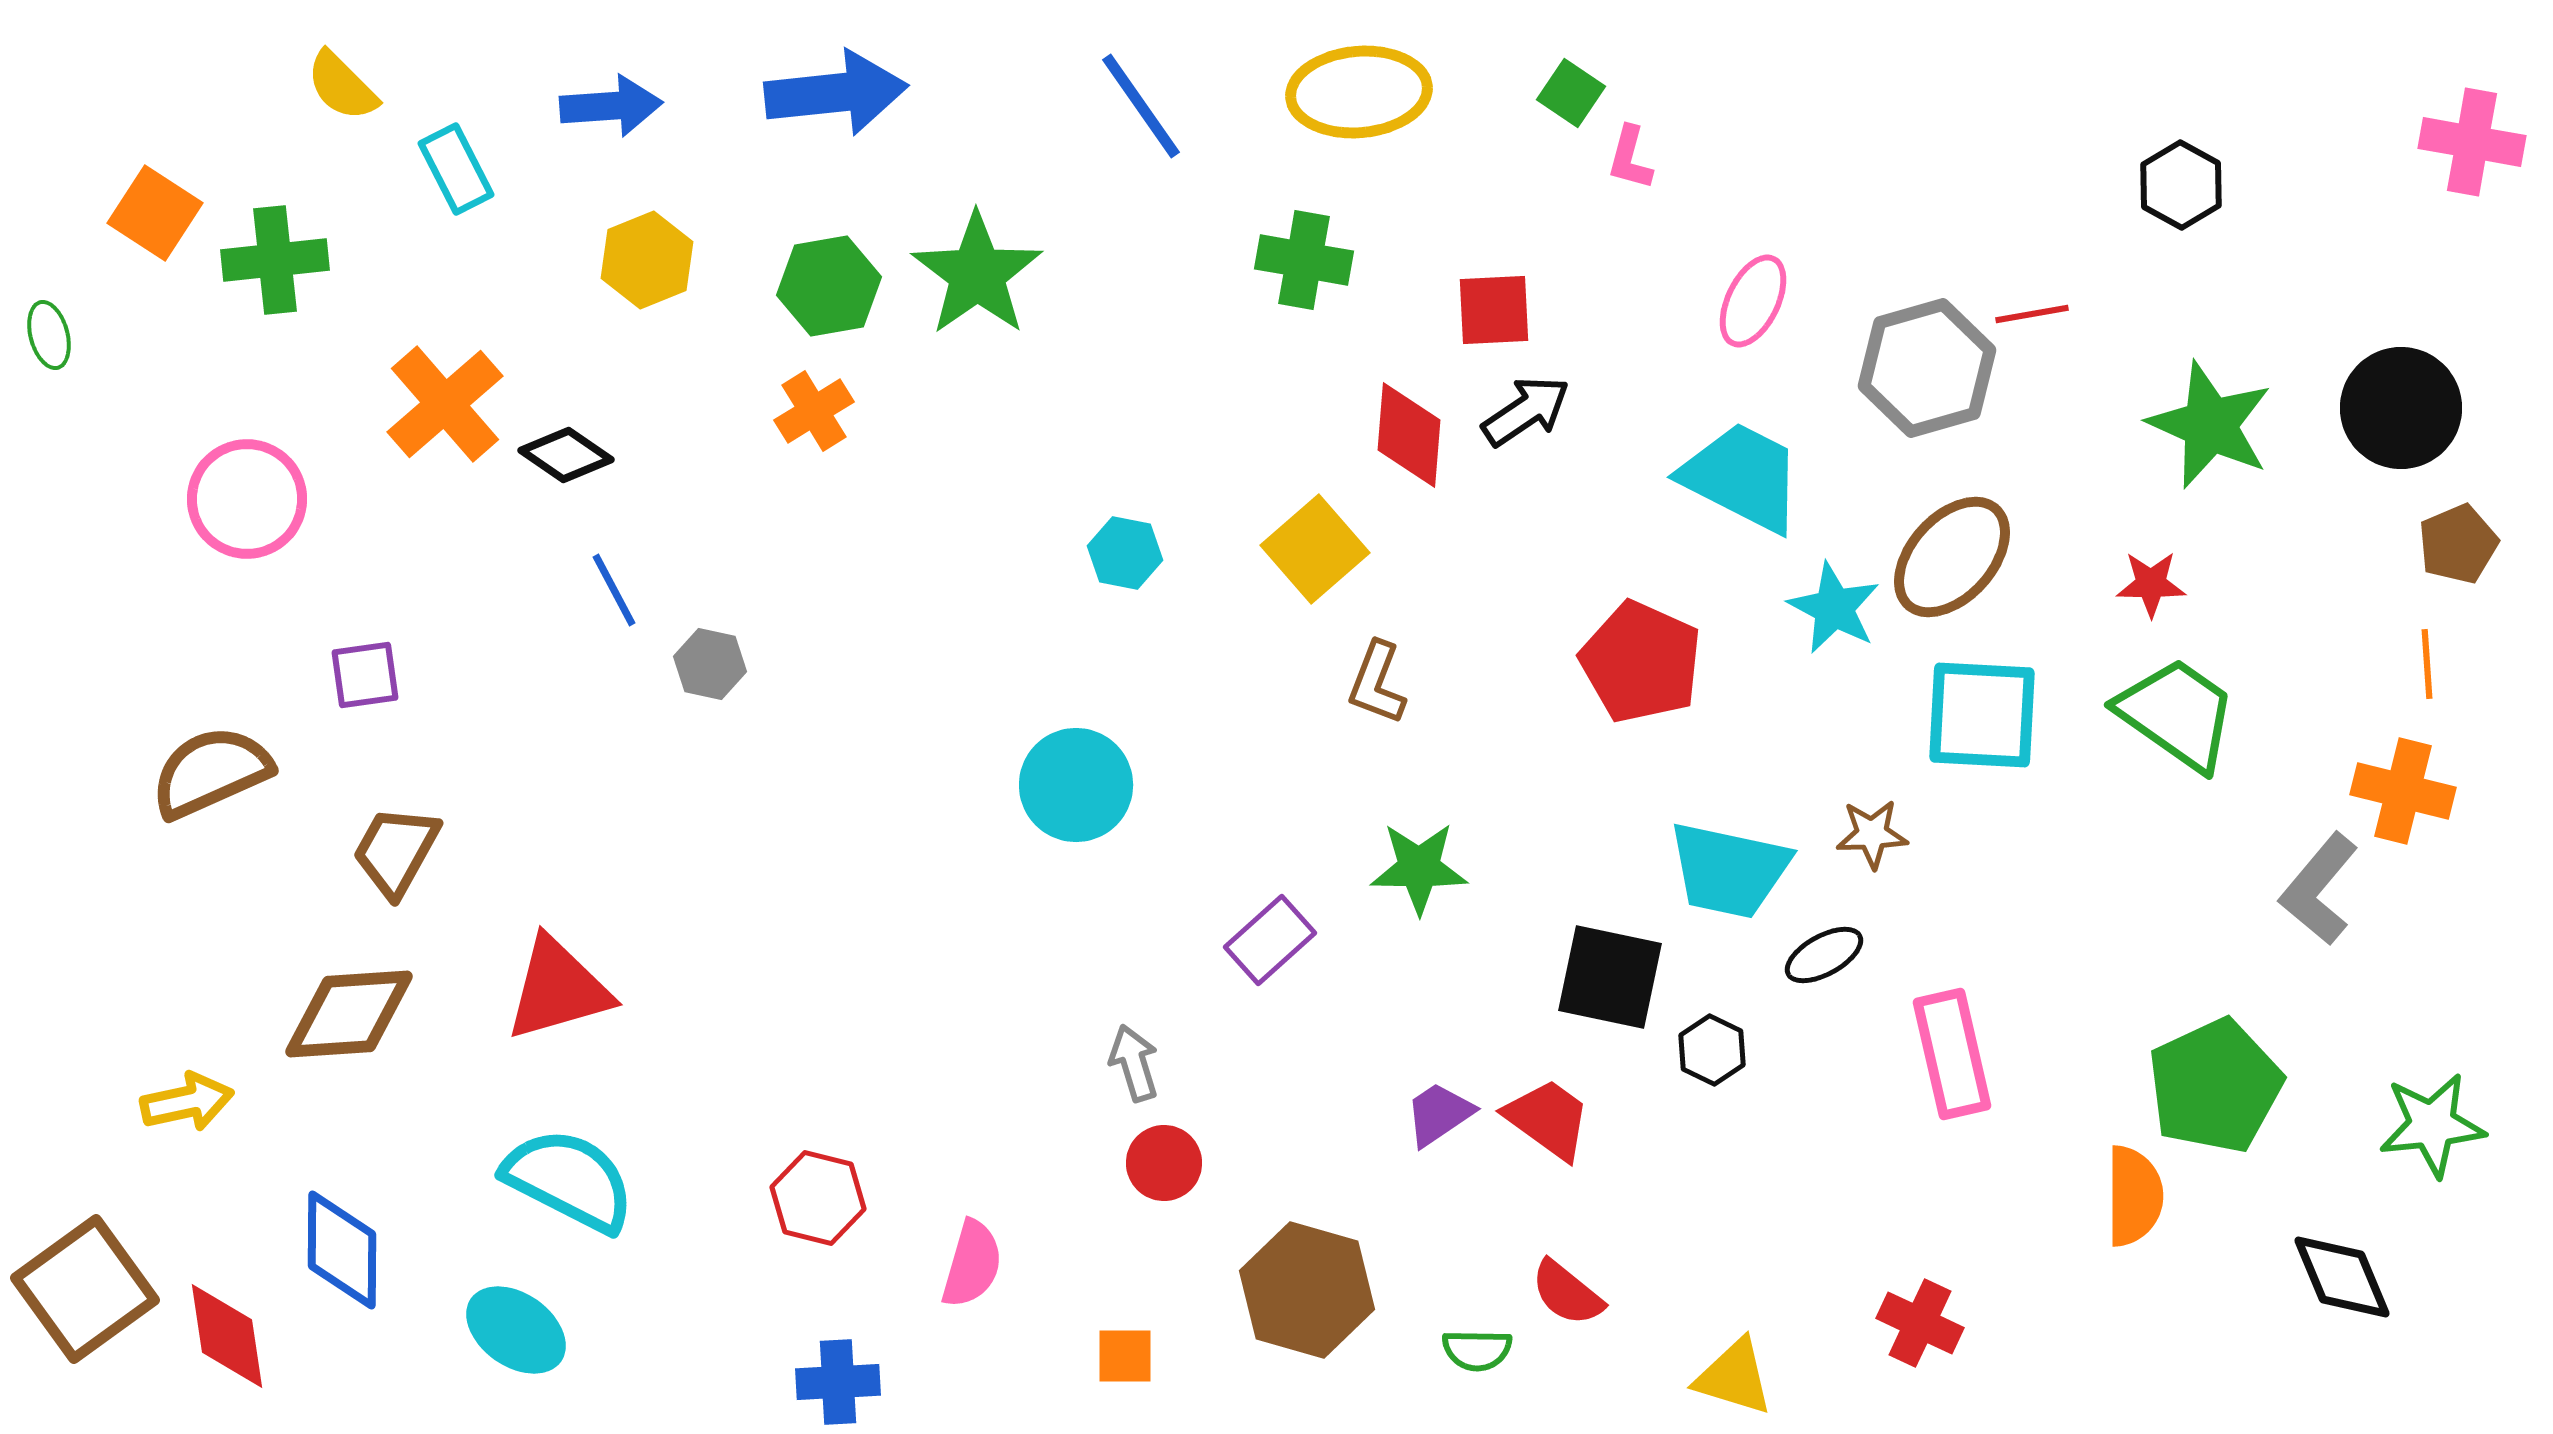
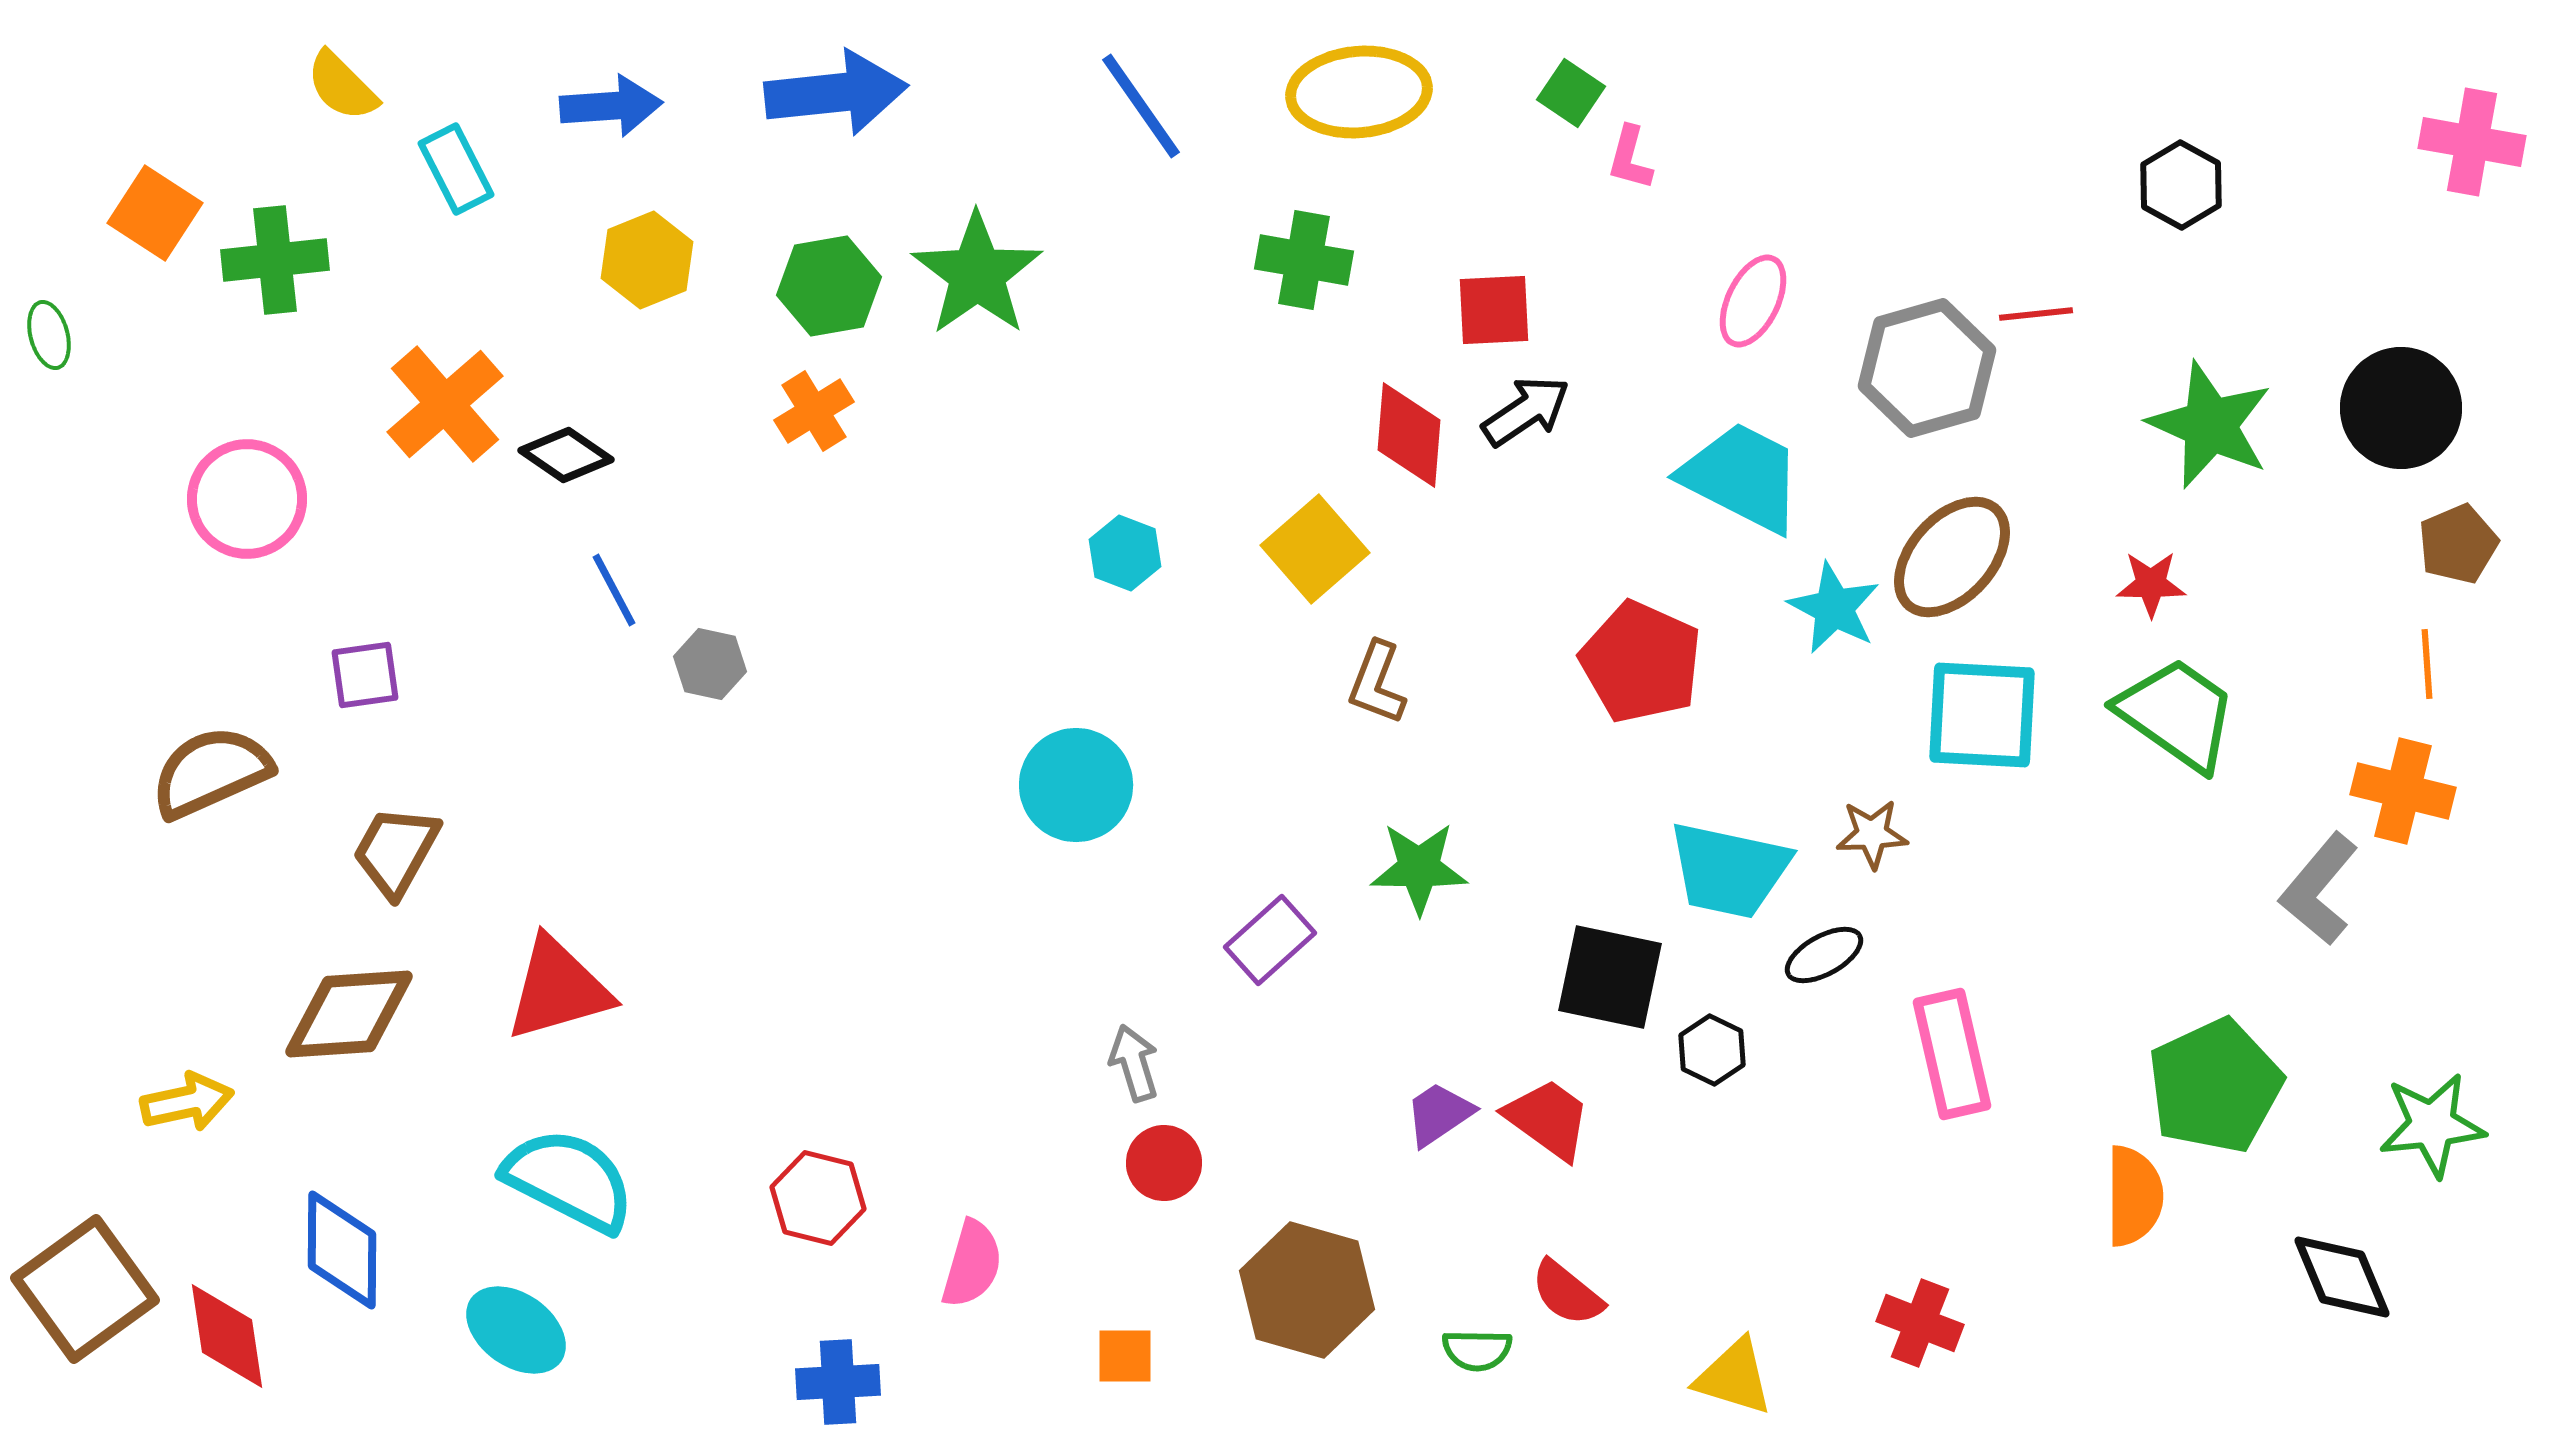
red line at (2032, 314): moved 4 px right; rotated 4 degrees clockwise
cyan hexagon at (1125, 553): rotated 10 degrees clockwise
red cross at (1920, 1323): rotated 4 degrees counterclockwise
